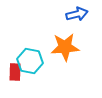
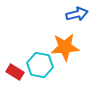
cyan hexagon: moved 10 px right, 4 px down
red rectangle: rotated 60 degrees counterclockwise
